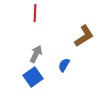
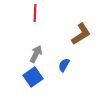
brown L-shape: moved 3 px left, 2 px up
